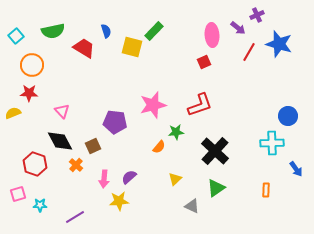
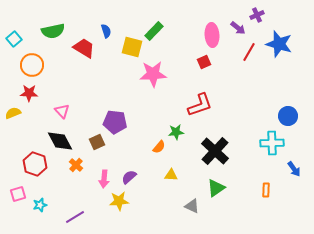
cyan square: moved 2 px left, 3 px down
pink star: moved 31 px up; rotated 12 degrees clockwise
brown square: moved 4 px right, 4 px up
blue arrow: moved 2 px left
yellow triangle: moved 4 px left, 4 px up; rotated 48 degrees clockwise
cyan star: rotated 16 degrees counterclockwise
